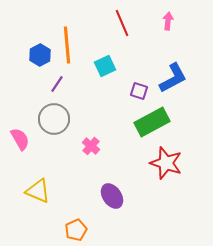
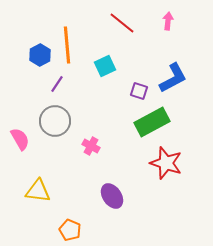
red line: rotated 28 degrees counterclockwise
gray circle: moved 1 px right, 2 px down
pink cross: rotated 12 degrees counterclockwise
yellow triangle: rotated 16 degrees counterclockwise
orange pentagon: moved 6 px left; rotated 25 degrees counterclockwise
